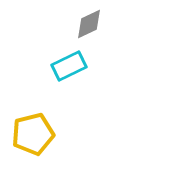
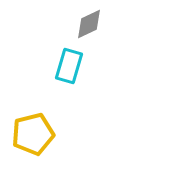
cyan rectangle: rotated 48 degrees counterclockwise
